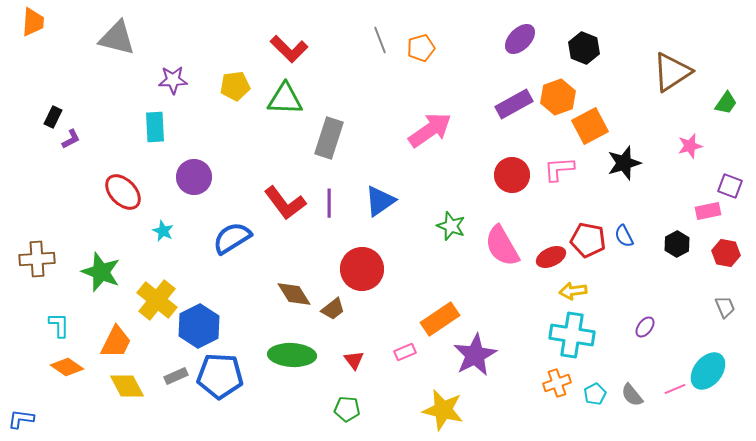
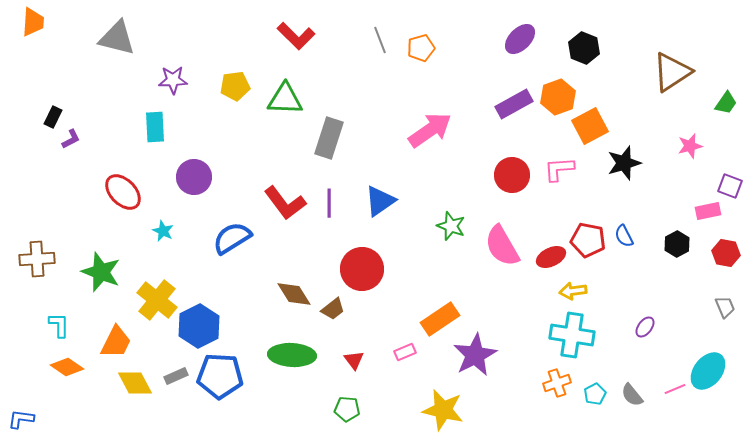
red L-shape at (289, 49): moved 7 px right, 13 px up
yellow diamond at (127, 386): moved 8 px right, 3 px up
